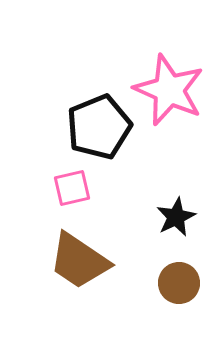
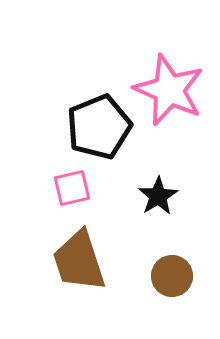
black star: moved 18 px left, 21 px up; rotated 6 degrees counterclockwise
brown trapezoid: rotated 38 degrees clockwise
brown circle: moved 7 px left, 7 px up
